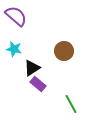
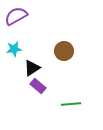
purple semicircle: rotated 70 degrees counterclockwise
cyan star: rotated 21 degrees counterclockwise
purple rectangle: moved 2 px down
green line: rotated 66 degrees counterclockwise
